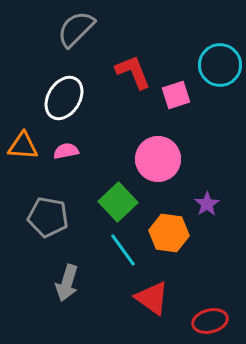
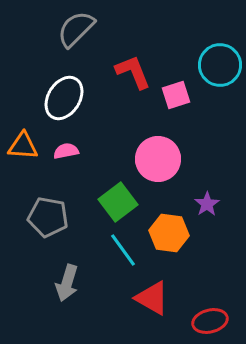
green square: rotated 6 degrees clockwise
red triangle: rotated 6 degrees counterclockwise
